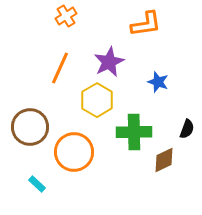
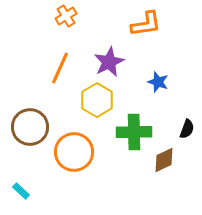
cyan rectangle: moved 16 px left, 7 px down
